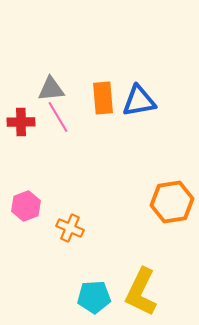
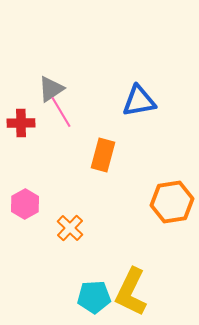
gray triangle: rotated 28 degrees counterclockwise
orange rectangle: moved 57 px down; rotated 20 degrees clockwise
pink line: moved 3 px right, 5 px up
red cross: moved 1 px down
pink hexagon: moved 1 px left, 2 px up; rotated 8 degrees counterclockwise
orange cross: rotated 20 degrees clockwise
yellow L-shape: moved 10 px left
